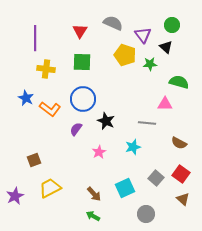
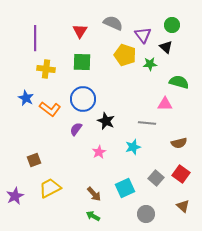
brown semicircle: rotated 42 degrees counterclockwise
brown triangle: moved 7 px down
